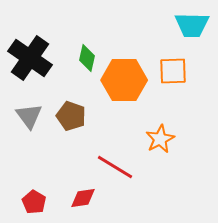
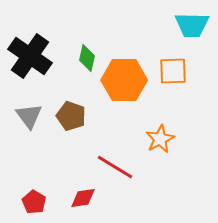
black cross: moved 2 px up
